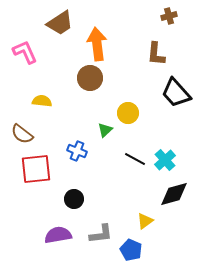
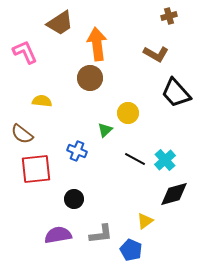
brown L-shape: rotated 65 degrees counterclockwise
